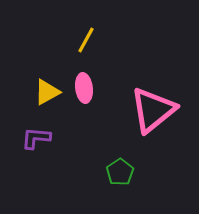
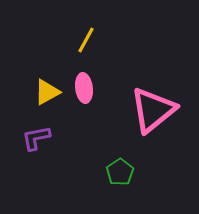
purple L-shape: rotated 16 degrees counterclockwise
